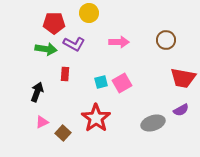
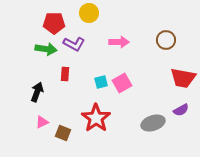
brown square: rotated 21 degrees counterclockwise
